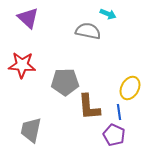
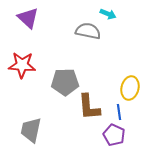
yellow ellipse: rotated 15 degrees counterclockwise
